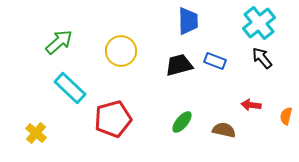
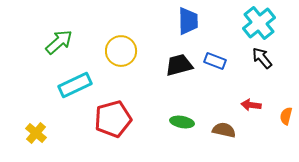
cyan rectangle: moved 5 px right, 3 px up; rotated 68 degrees counterclockwise
green ellipse: rotated 60 degrees clockwise
